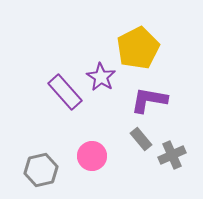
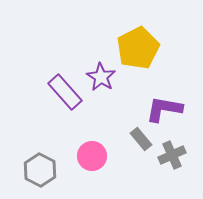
purple L-shape: moved 15 px right, 9 px down
gray hexagon: moved 1 px left; rotated 20 degrees counterclockwise
